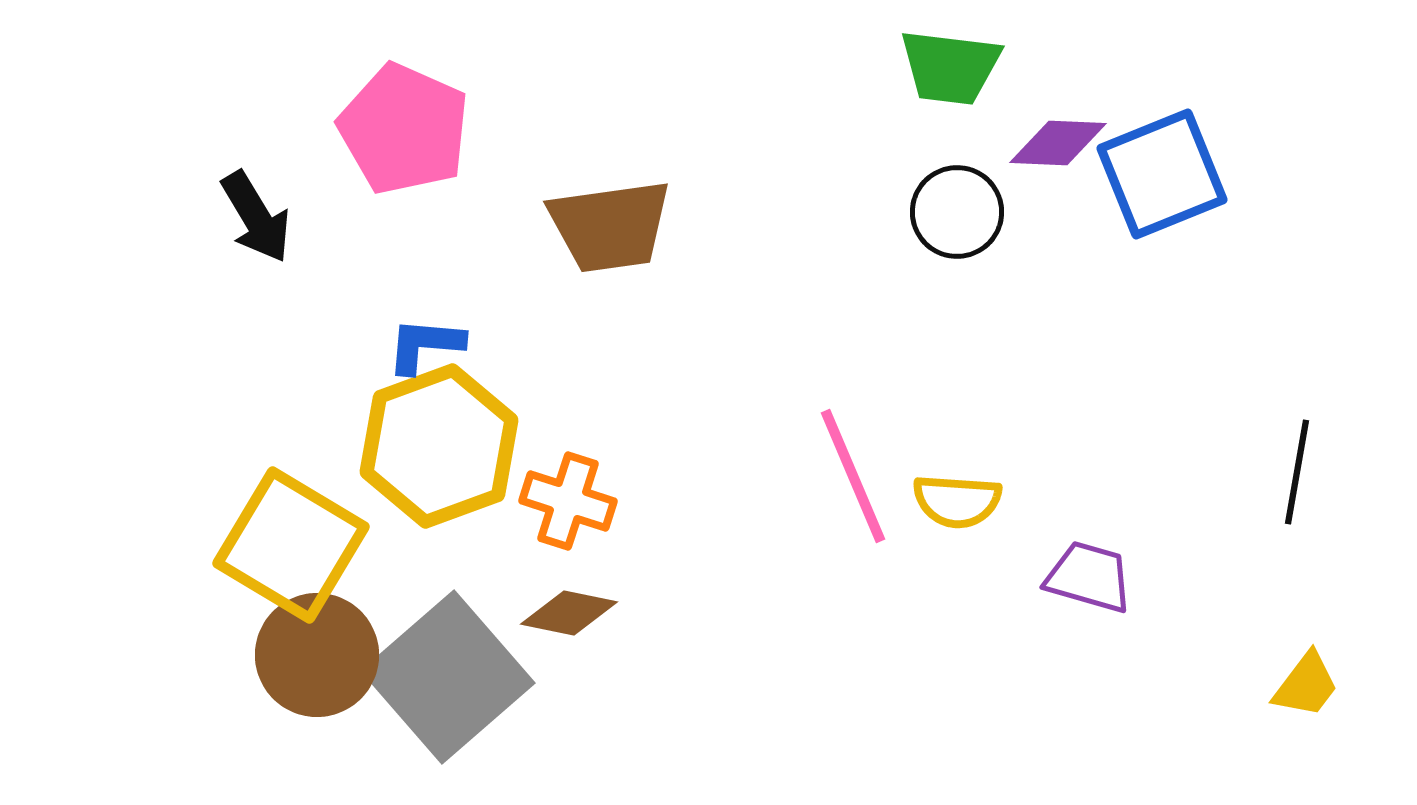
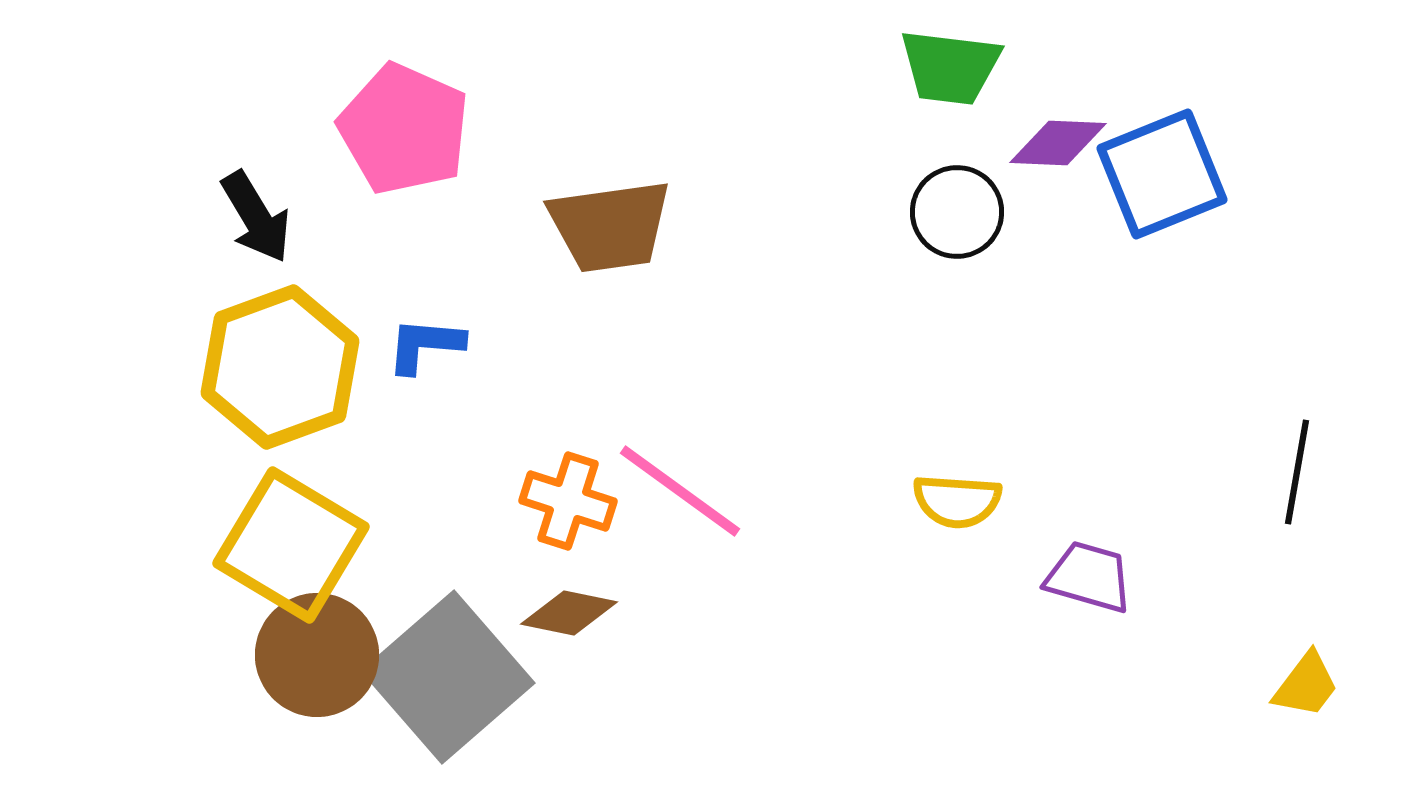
yellow hexagon: moved 159 px left, 79 px up
pink line: moved 173 px left, 15 px down; rotated 31 degrees counterclockwise
